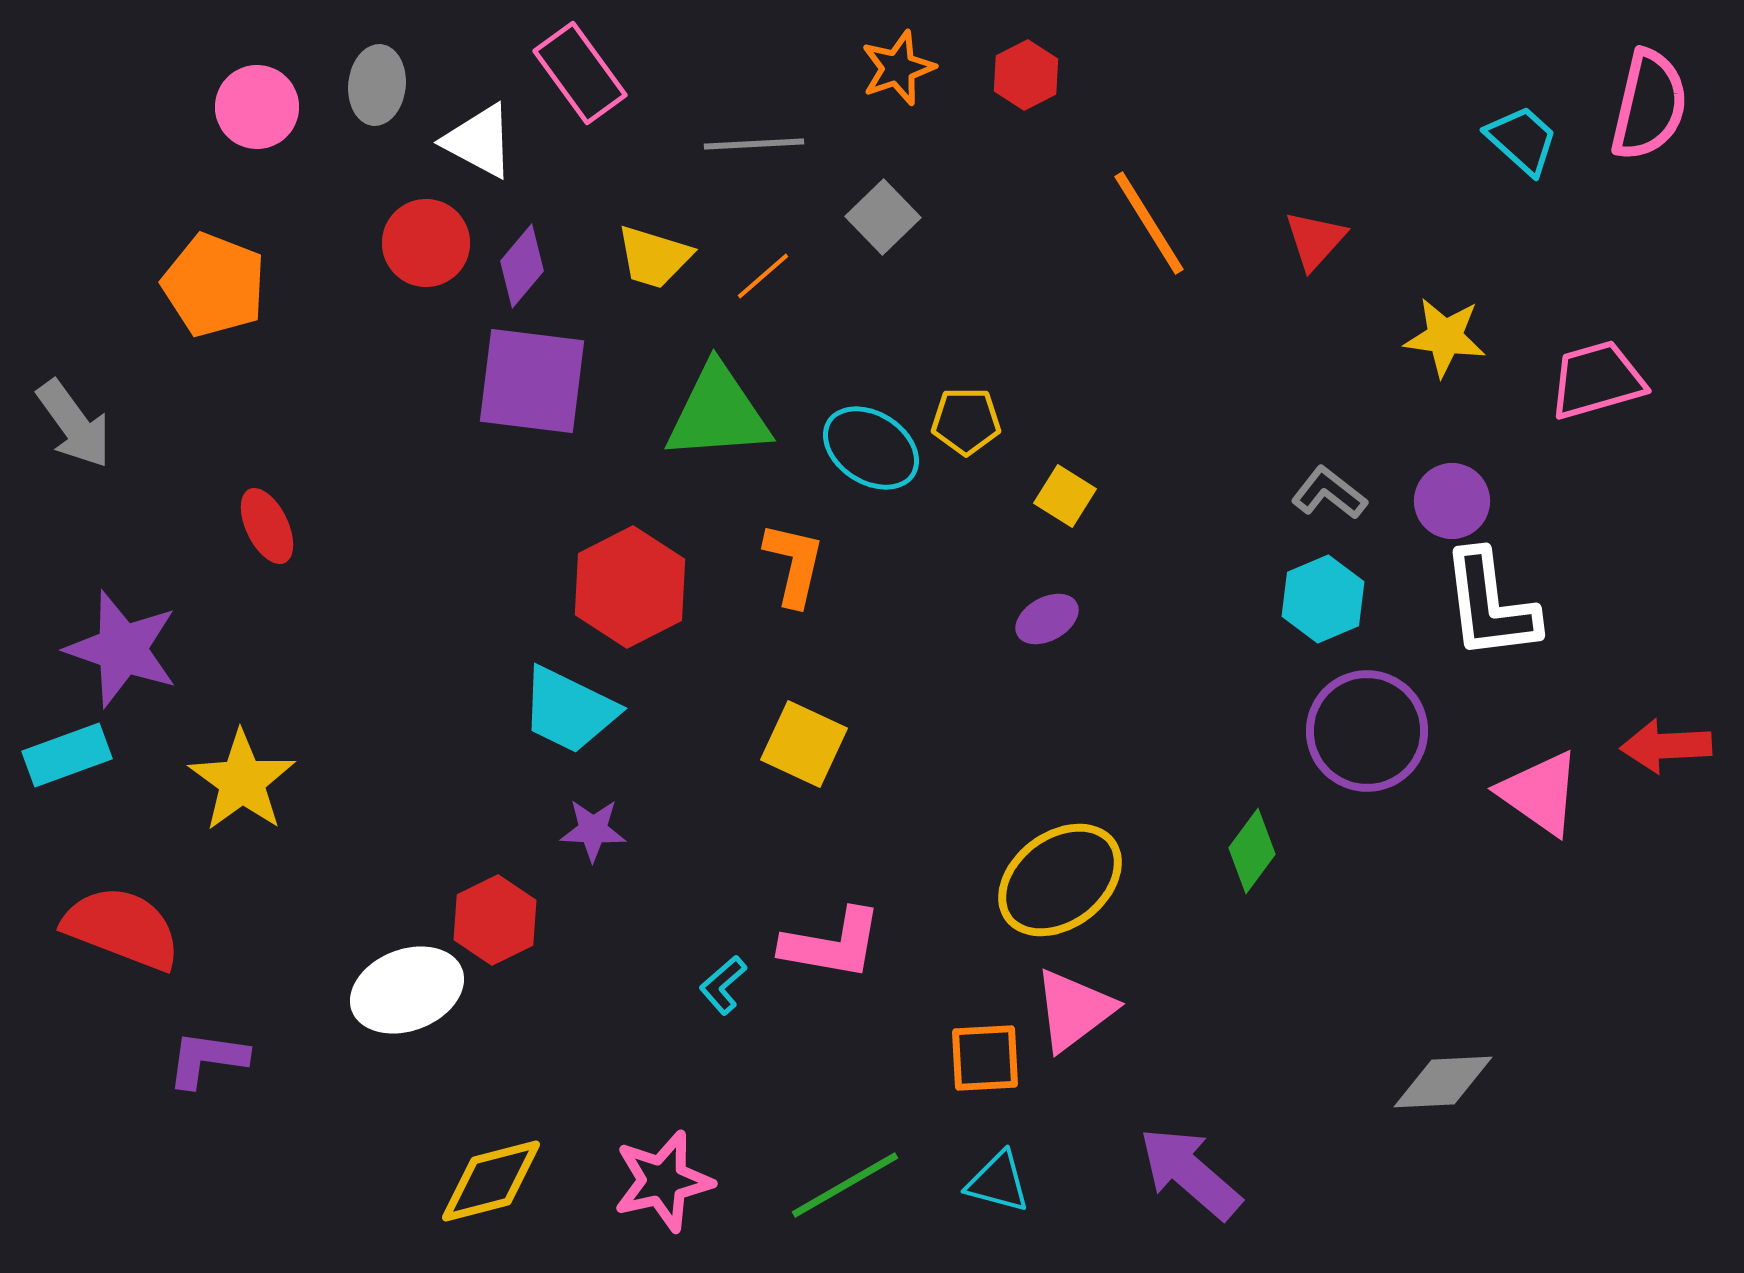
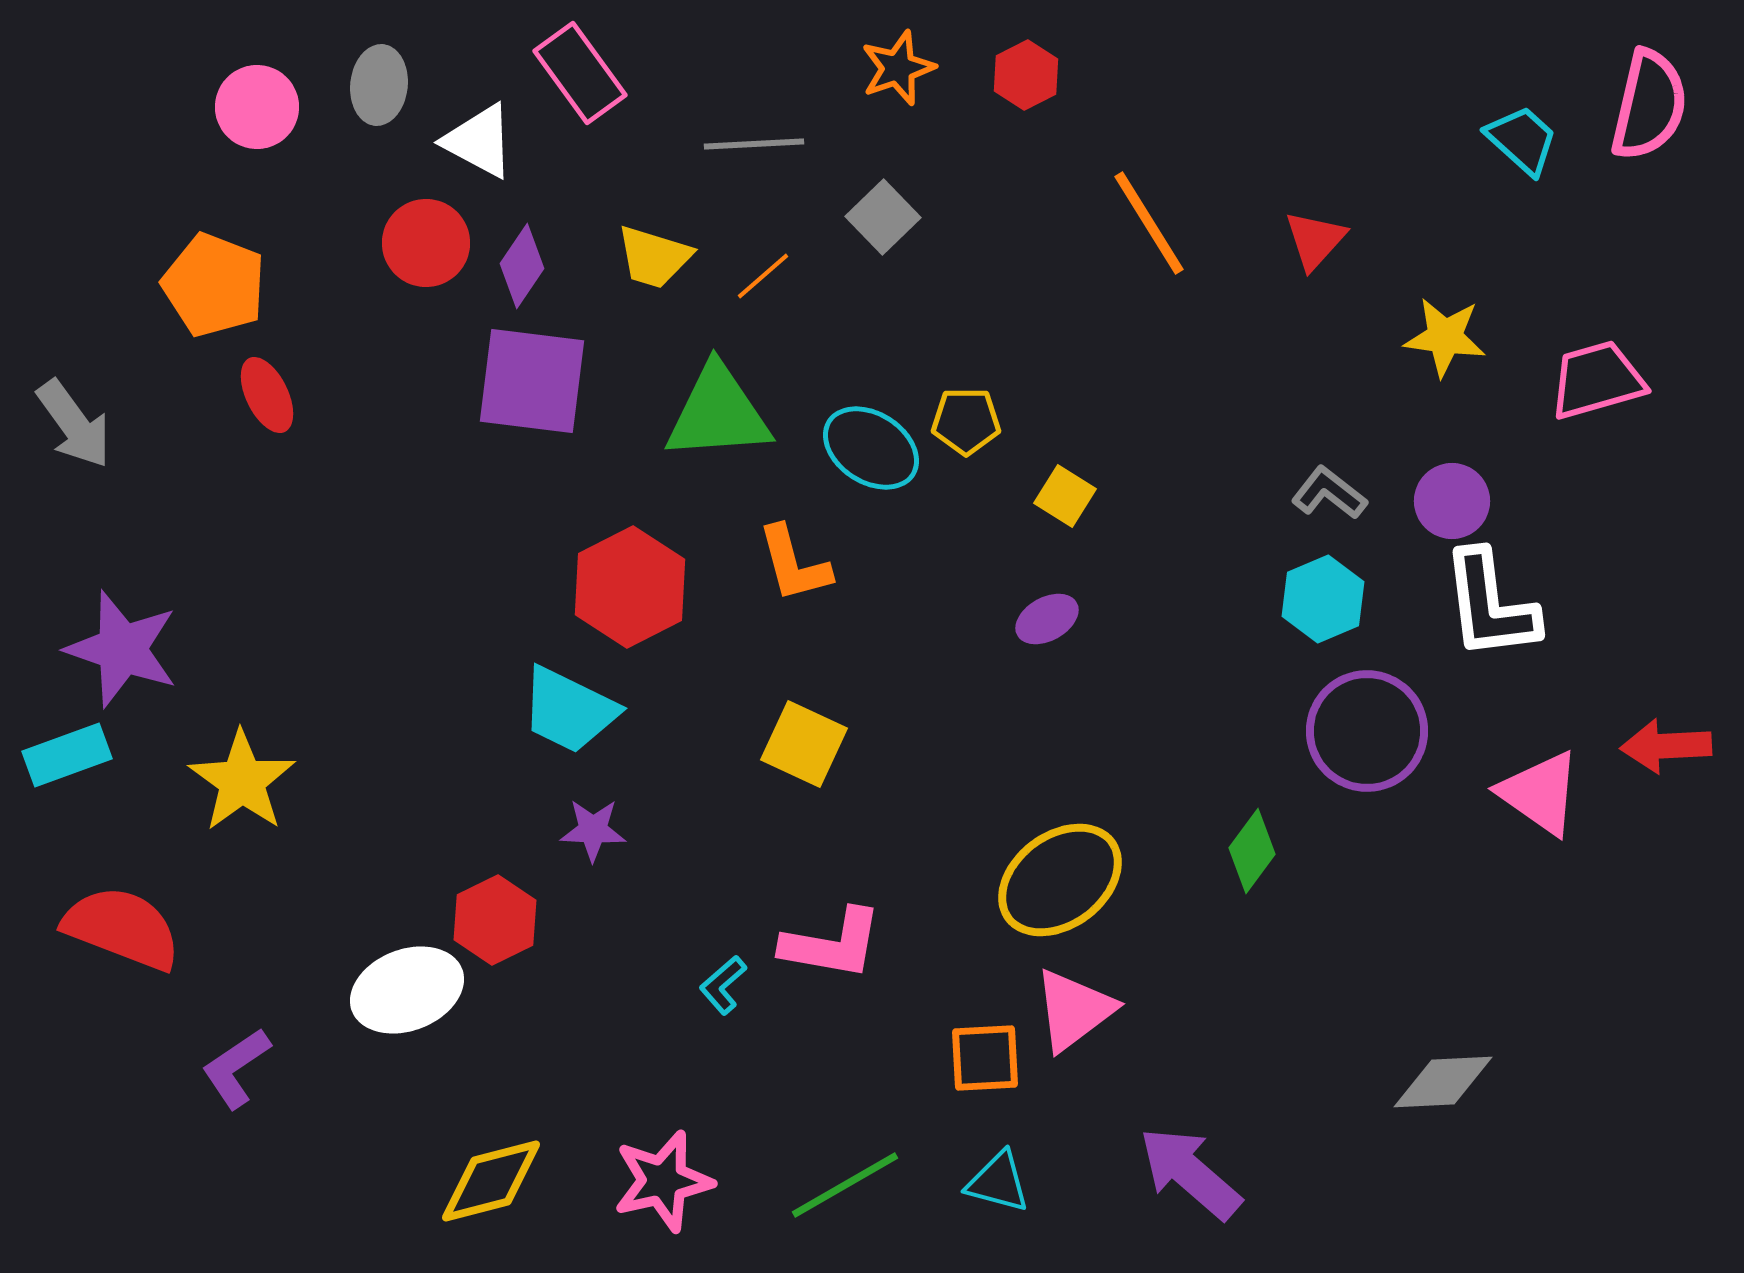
gray ellipse at (377, 85): moved 2 px right
purple diamond at (522, 266): rotated 6 degrees counterclockwise
red ellipse at (267, 526): moved 131 px up
orange L-shape at (794, 564): rotated 152 degrees clockwise
purple L-shape at (207, 1059): moved 29 px right, 9 px down; rotated 42 degrees counterclockwise
